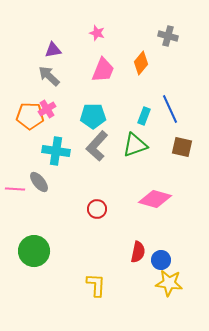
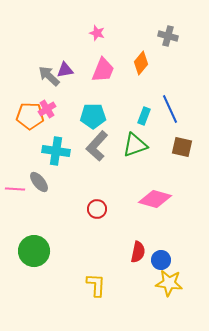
purple triangle: moved 12 px right, 20 px down
